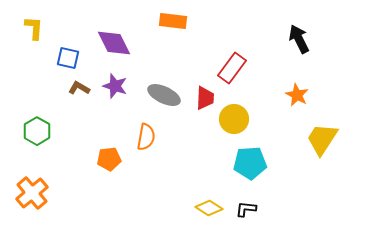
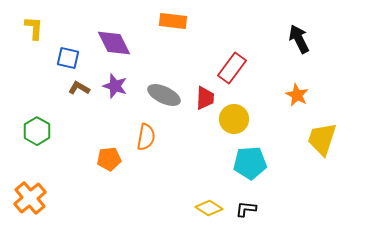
yellow trapezoid: rotated 15 degrees counterclockwise
orange cross: moved 2 px left, 5 px down
